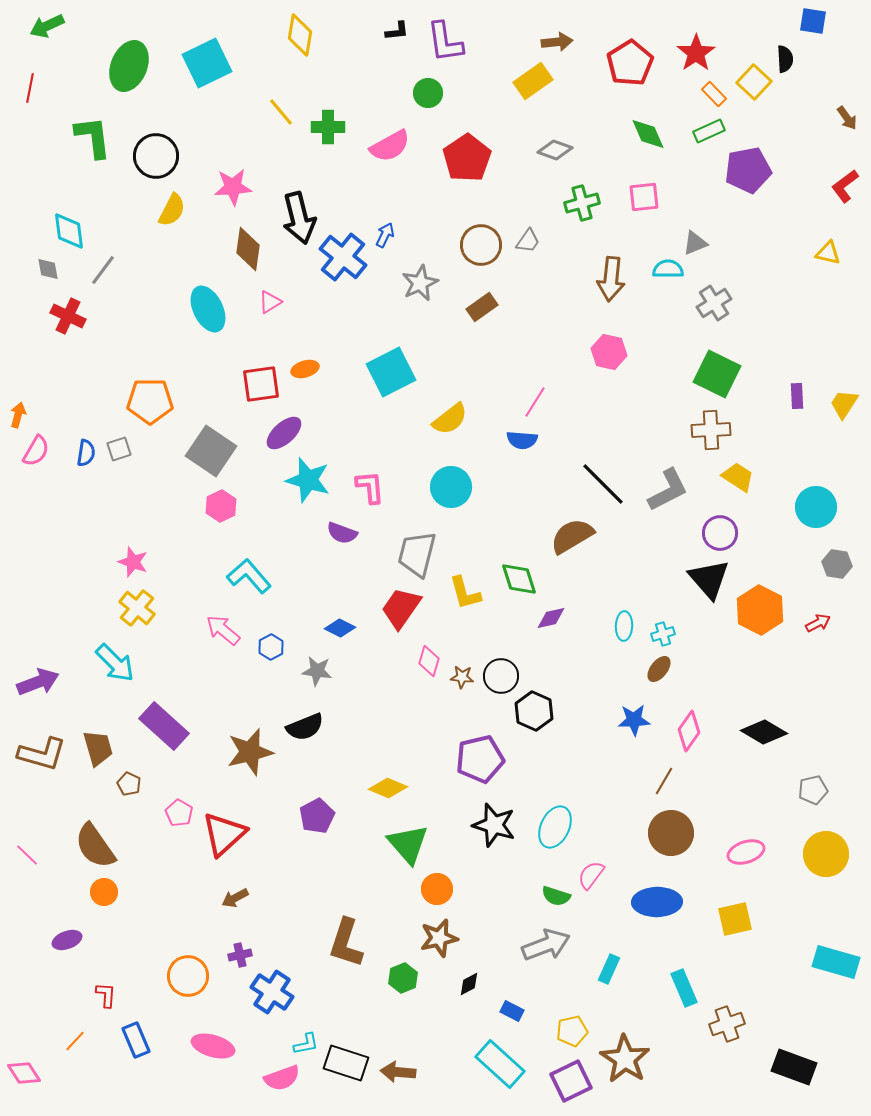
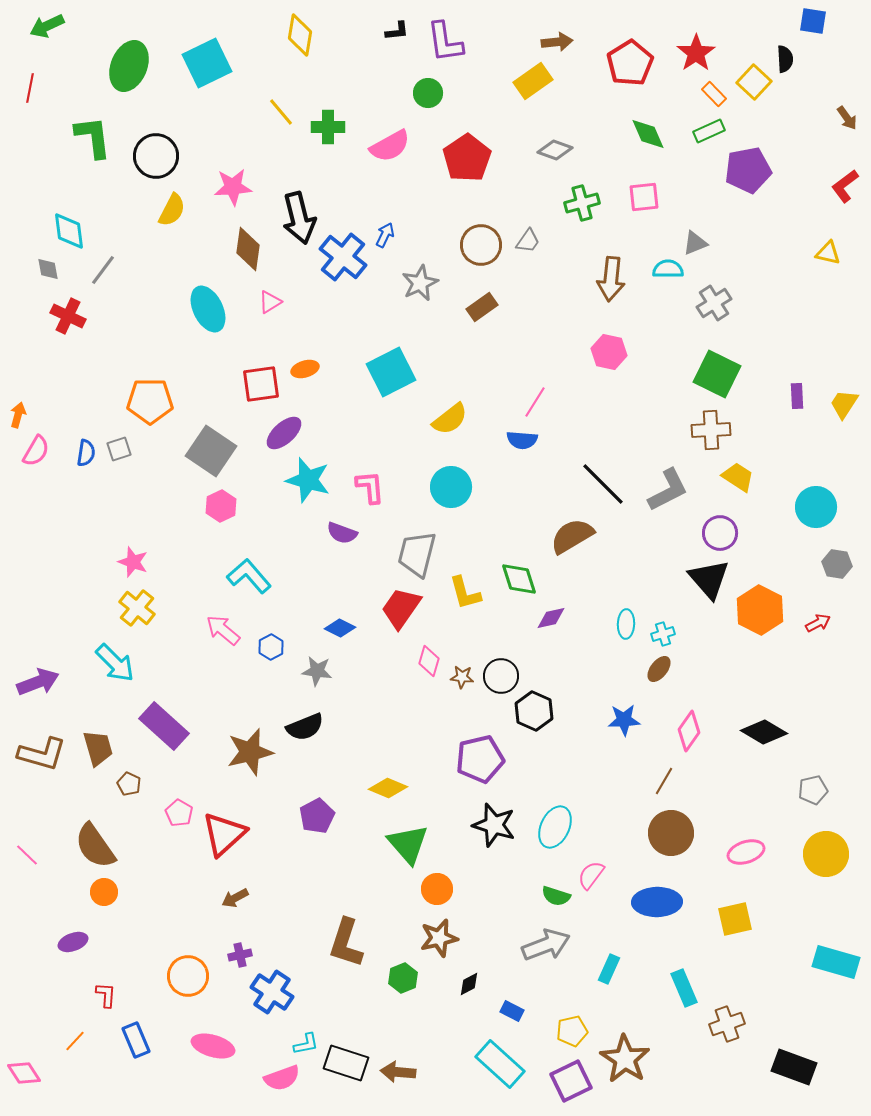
cyan ellipse at (624, 626): moved 2 px right, 2 px up
blue star at (634, 720): moved 10 px left
purple ellipse at (67, 940): moved 6 px right, 2 px down
